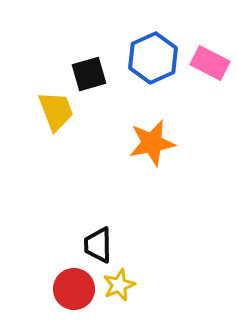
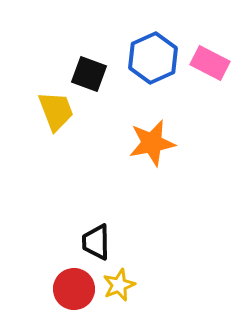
black square: rotated 36 degrees clockwise
black trapezoid: moved 2 px left, 3 px up
